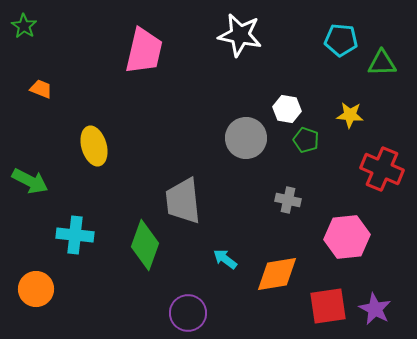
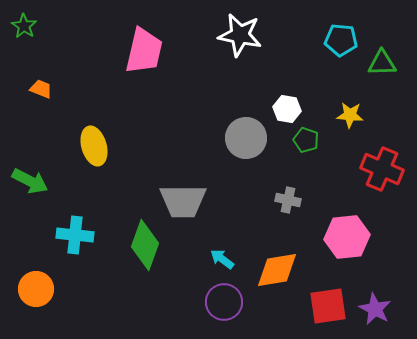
gray trapezoid: rotated 84 degrees counterclockwise
cyan arrow: moved 3 px left
orange diamond: moved 4 px up
purple circle: moved 36 px right, 11 px up
